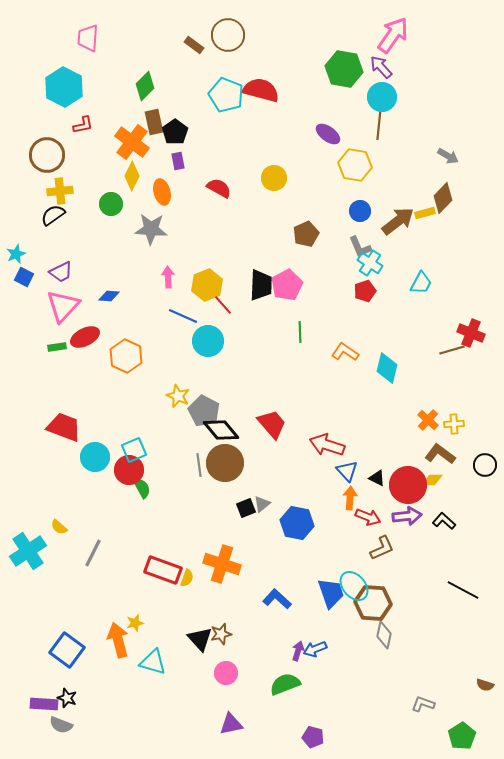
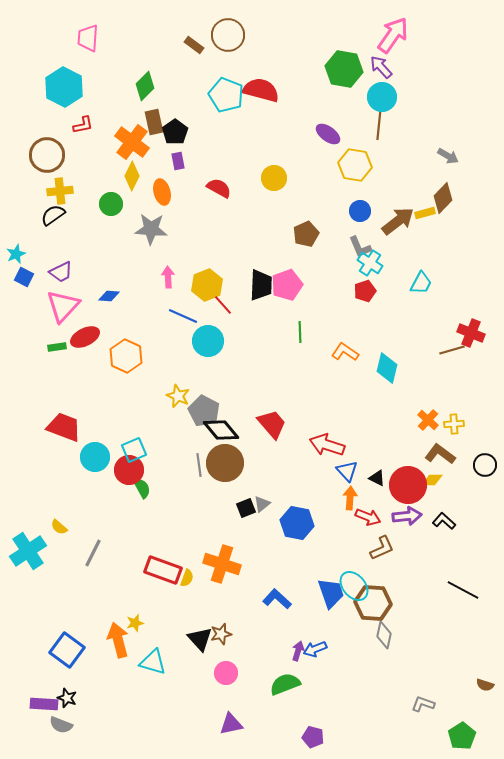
pink pentagon at (287, 285): rotated 8 degrees clockwise
